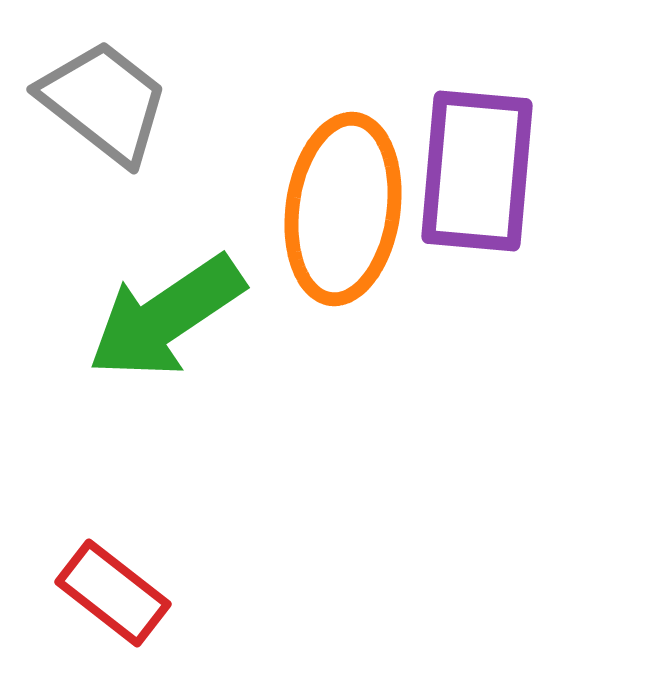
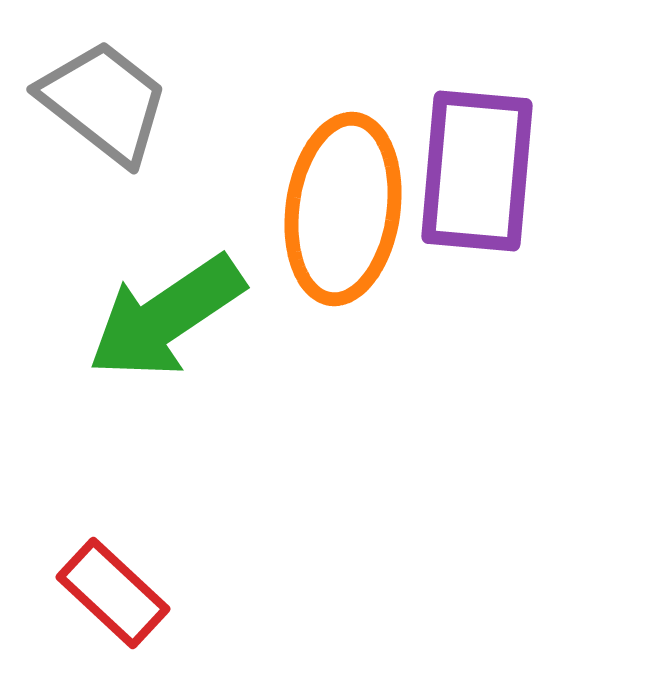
red rectangle: rotated 5 degrees clockwise
